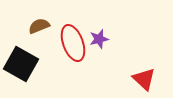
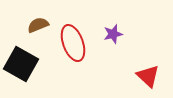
brown semicircle: moved 1 px left, 1 px up
purple star: moved 14 px right, 5 px up
red triangle: moved 4 px right, 3 px up
